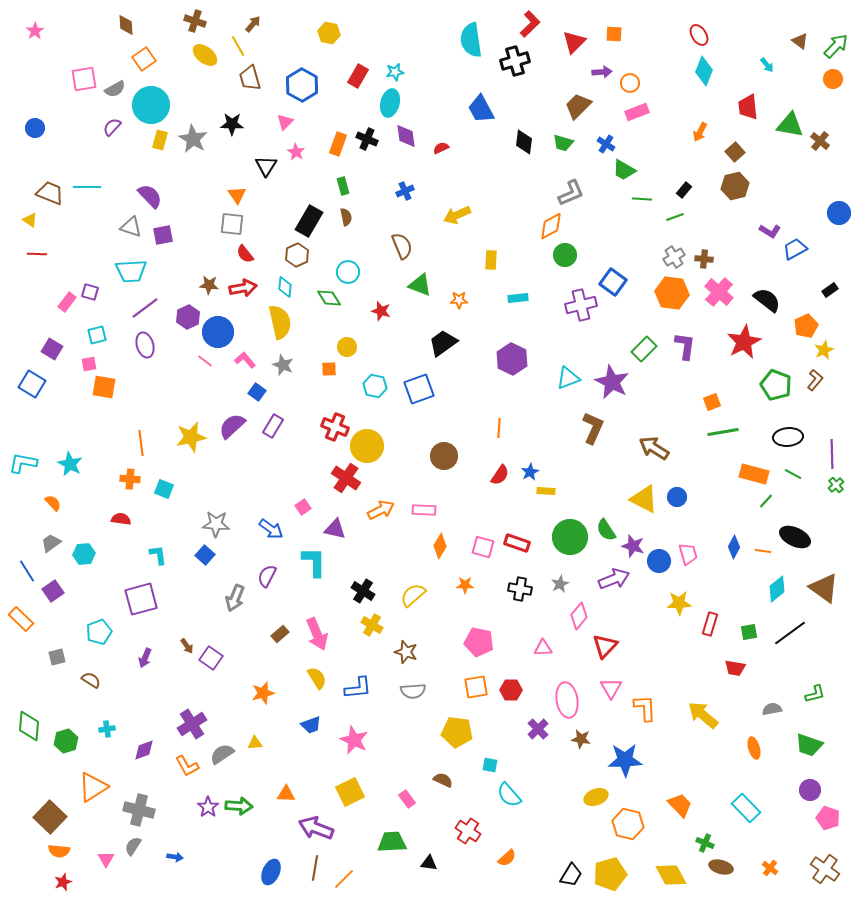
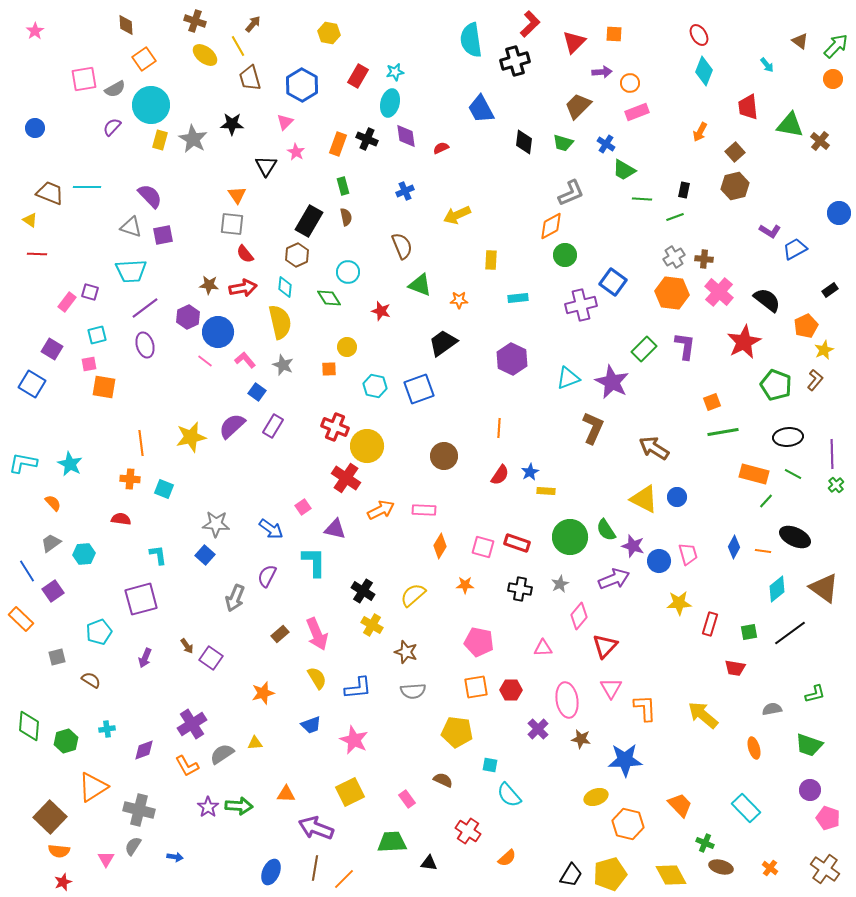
black rectangle at (684, 190): rotated 28 degrees counterclockwise
